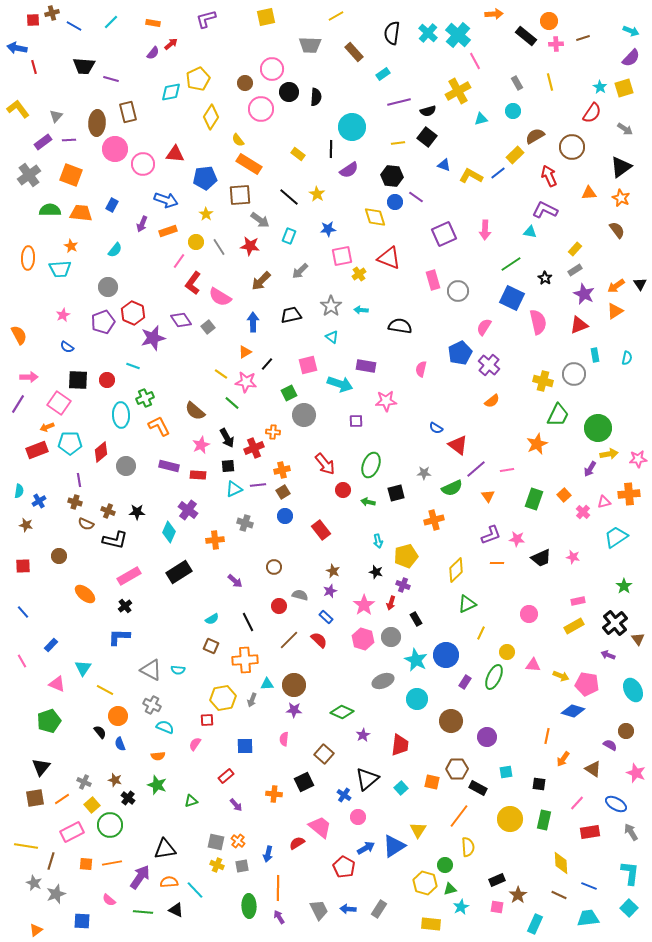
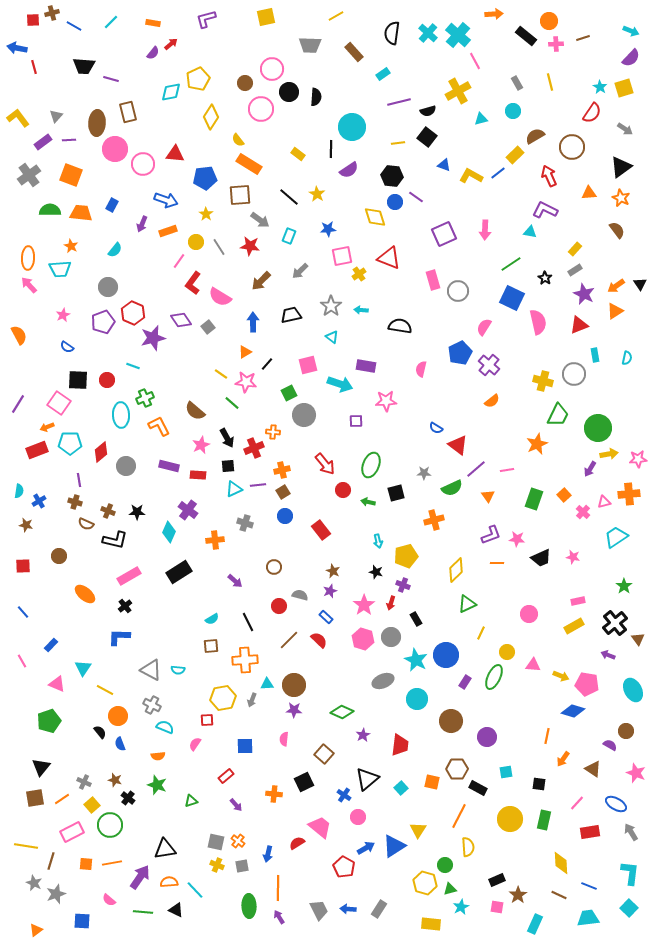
yellow L-shape at (18, 109): moved 9 px down
pink arrow at (29, 377): moved 92 px up; rotated 132 degrees counterclockwise
brown square at (211, 646): rotated 28 degrees counterclockwise
orange line at (459, 816): rotated 10 degrees counterclockwise
